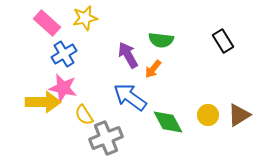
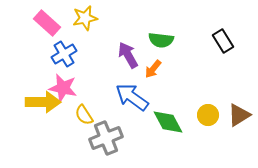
blue arrow: moved 2 px right
